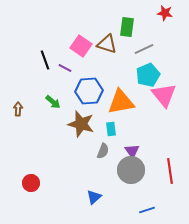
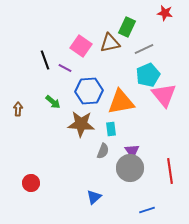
green rectangle: rotated 18 degrees clockwise
brown triangle: moved 3 px right, 1 px up; rotated 30 degrees counterclockwise
brown star: rotated 12 degrees counterclockwise
gray circle: moved 1 px left, 2 px up
